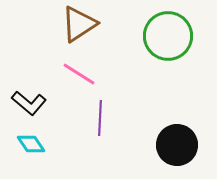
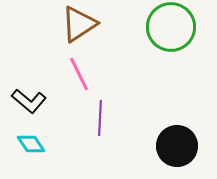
green circle: moved 3 px right, 9 px up
pink line: rotated 32 degrees clockwise
black L-shape: moved 2 px up
black circle: moved 1 px down
